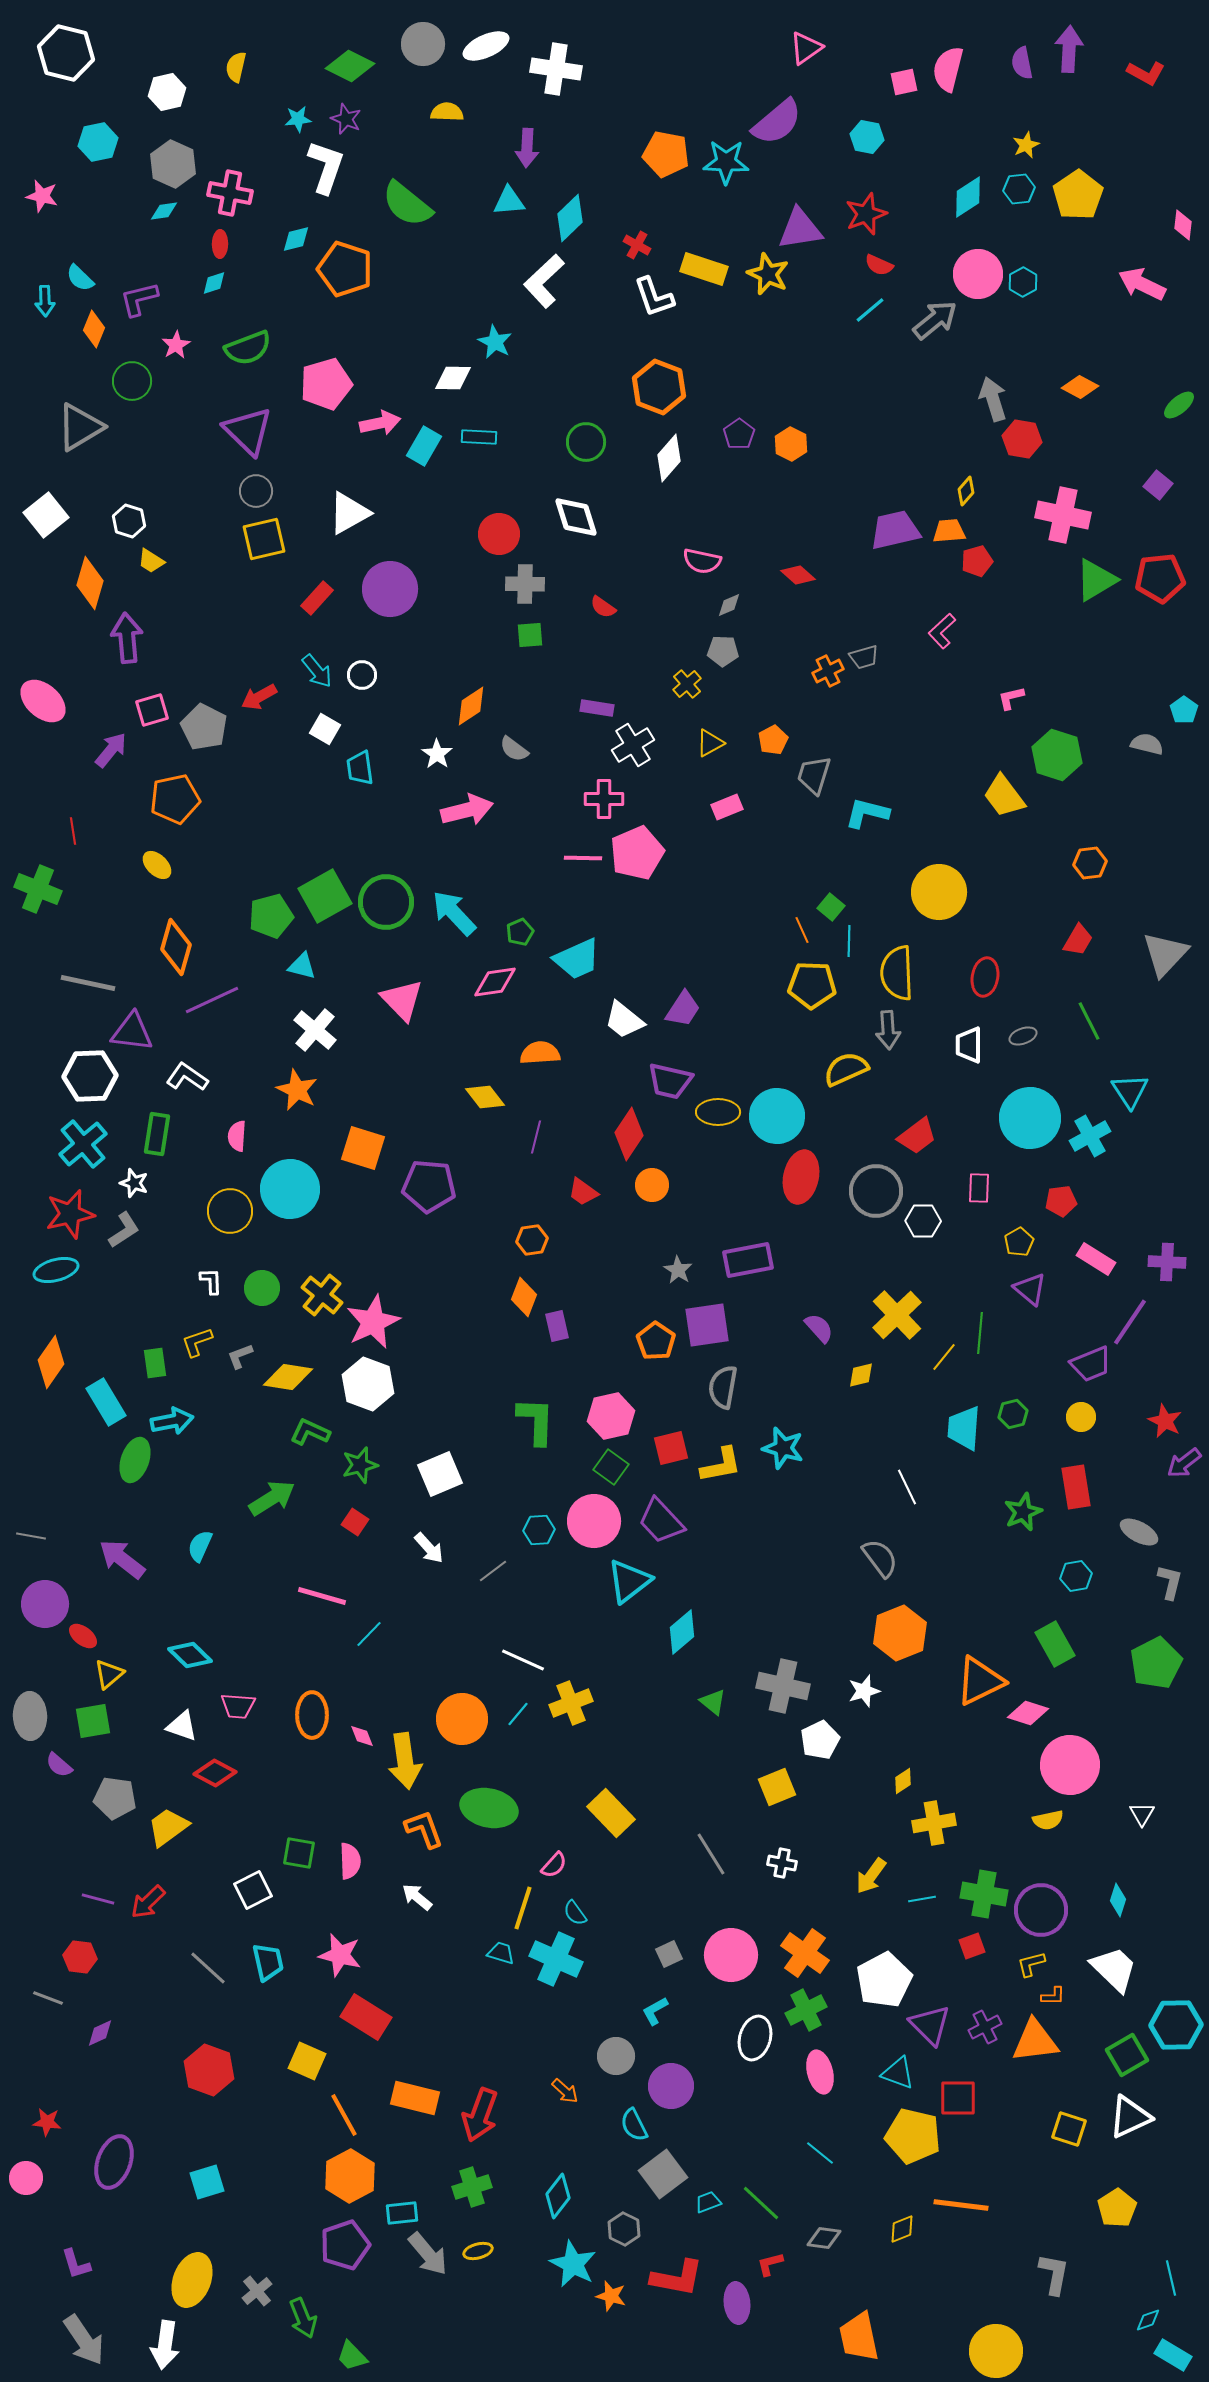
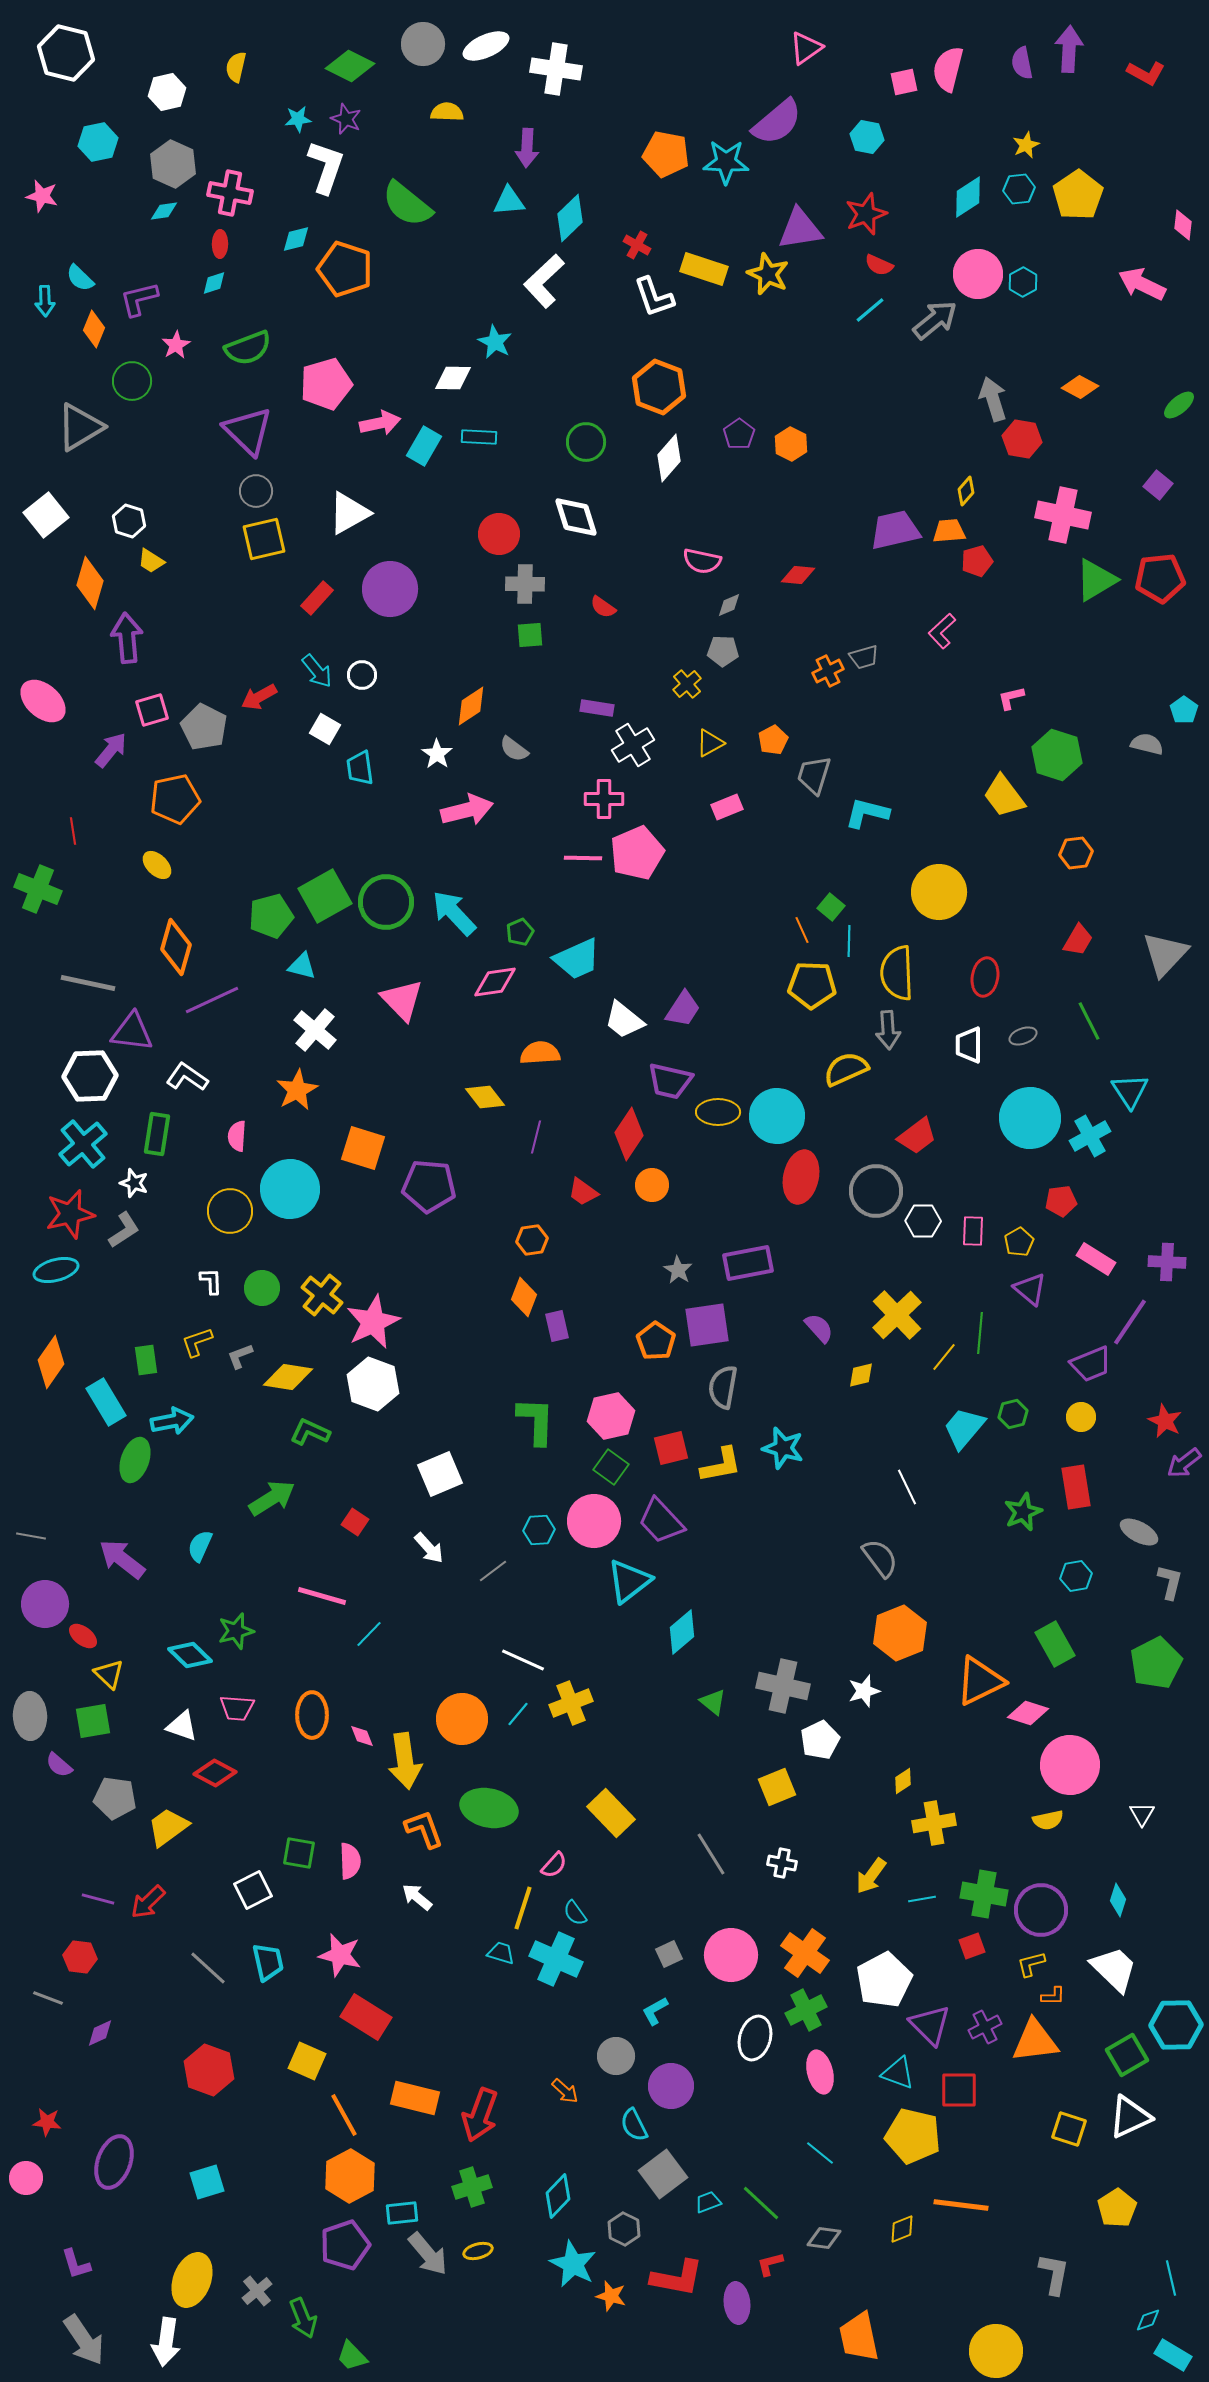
red diamond at (798, 575): rotated 36 degrees counterclockwise
orange hexagon at (1090, 863): moved 14 px left, 10 px up
orange star at (297, 1090): rotated 18 degrees clockwise
pink rectangle at (979, 1188): moved 6 px left, 43 px down
purple rectangle at (748, 1260): moved 3 px down
green rectangle at (155, 1363): moved 9 px left, 3 px up
white hexagon at (368, 1384): moved 5 px right
cyan trapezoid at (964, 1428): rotated 36 degrees clockwise
green star at (360, 1465): moved 124 px left, 166 px down
yellow triangle at (109, 1674): rotated 36 degrees counterclockwise
pink trapezoid at (238, 1706): moved 1 px left, 2 px down
red square at (958, 2098): moved 1 px right, 8 px up
cyan diamond at (558, 2196): rotated 6 degrees clockwise
white arrow at (165, 2345): moved 1 px right, 3 px up
